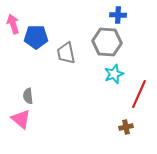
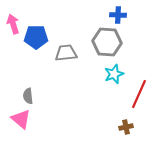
gray trapezoid: rotated 95 degrees clockwise
